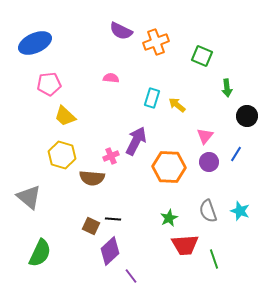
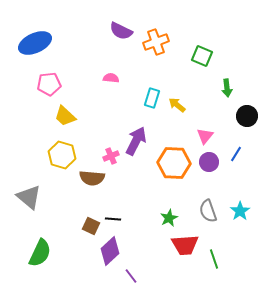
orange hexagon: moved 5 px right, 4 px up
cyan star: rotated 18 degrees clockwise
